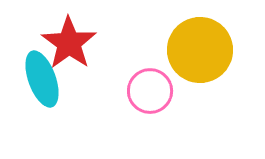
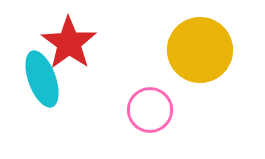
pink circle: moved 19 px down
